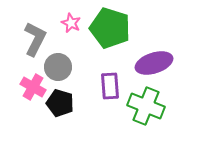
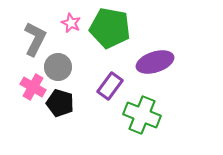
green pentagon: rotated 6 degrees counterclockwise
purple ellipse: moved 1 px right, 1 px up
purple rectangle: rotated 40 degrees clockwise
green cross: moved 4 px left, 9 px down
